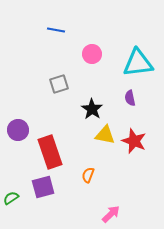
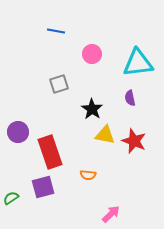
blue line: moved 1 px down
purple circle: moved 2 px down
orange semicircle: rotated 105 degrees counterclockwise
